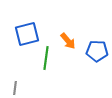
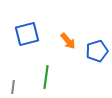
blue pentagon: rotated 20 degrees counterclockwise
green line: moved 19 px down
gray line: moved 2 px left, 1 px up
